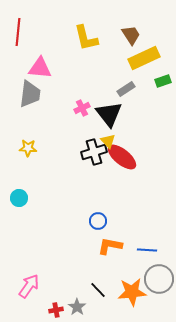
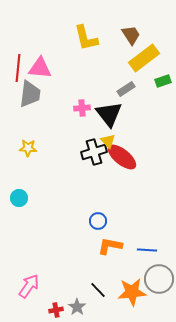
red line: moved 36 px down
yellow rectangle: rotated 12 degrees counterclockwise
pink cross: rotated 21 degrees clockwise
